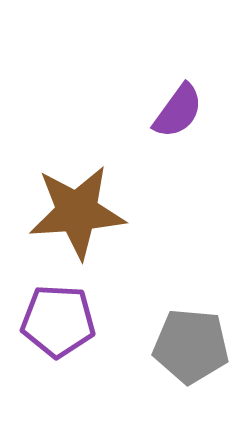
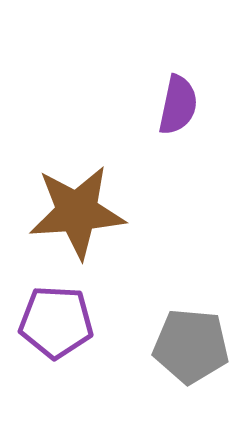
purple semicircle: moved 6 px up; rotated 24 degrees counterclockwise
purple pentagon: moved 2 px left, 1 px down
